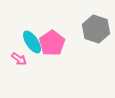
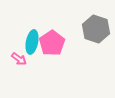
cyan ellipse: rotated 45 degrees clockwise
